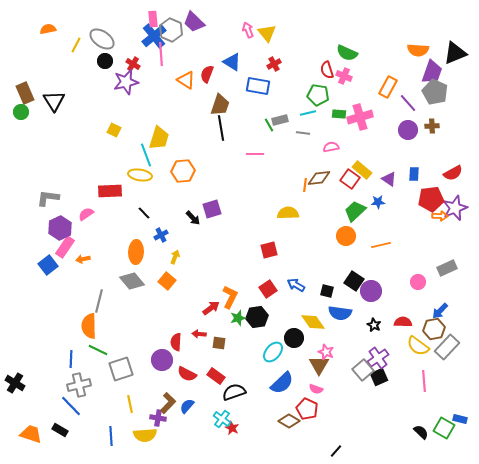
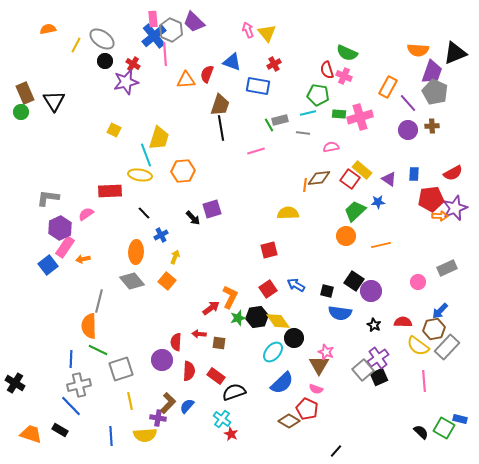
pink line at (161, 54): moved 4 px right
blue triangle at (232, 62): rotated 12 degrees counterclockwise
orange triangle at (186, 80): rotated 36 degrees counterclockwise
pink line at (255, 154): moved 1 px right, 3 px up; rotated 18 degrees counterclockwise
yellow diamond at (313, 322): moved 35 px left, 1 px up
red semicircle at (187, 374): moved 2 px right, 3 px up; rotated 114 degrees counterclockwise
yellow line at (130, 404): moved 3 px up
red star at (232, 428): moved 1 px left, 6 px down
